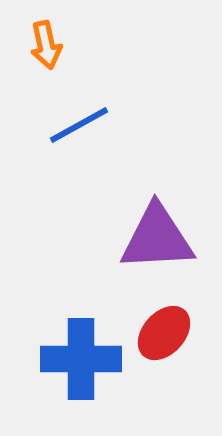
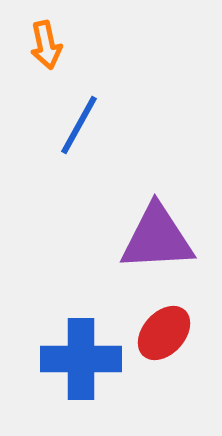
blue line: rotated 32 degrees counterclockwise
